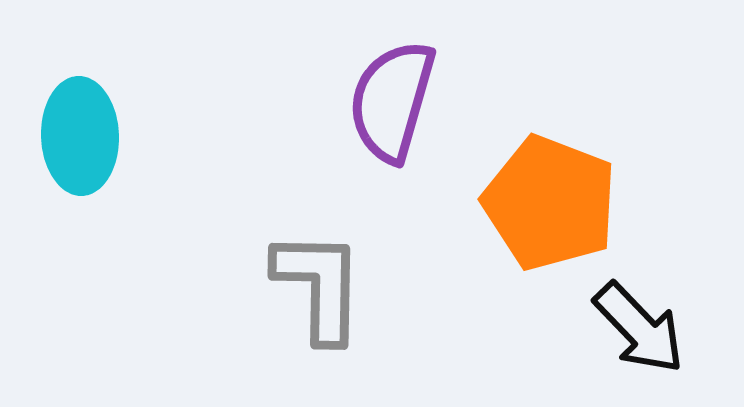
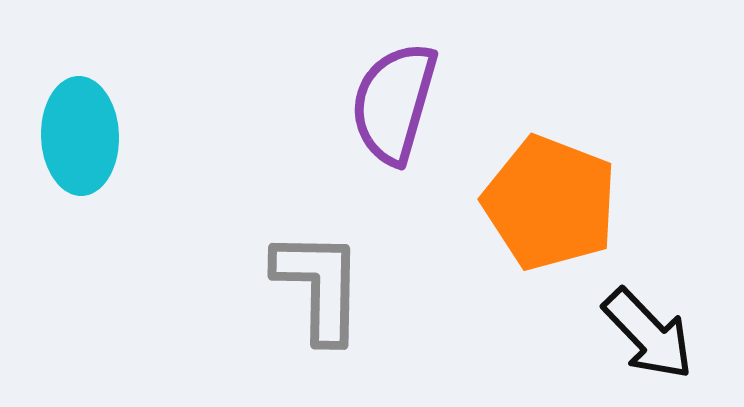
purple semicircle: moved 2 px right, 2 px down
black arrow: moved 9 px right, 6 px down
